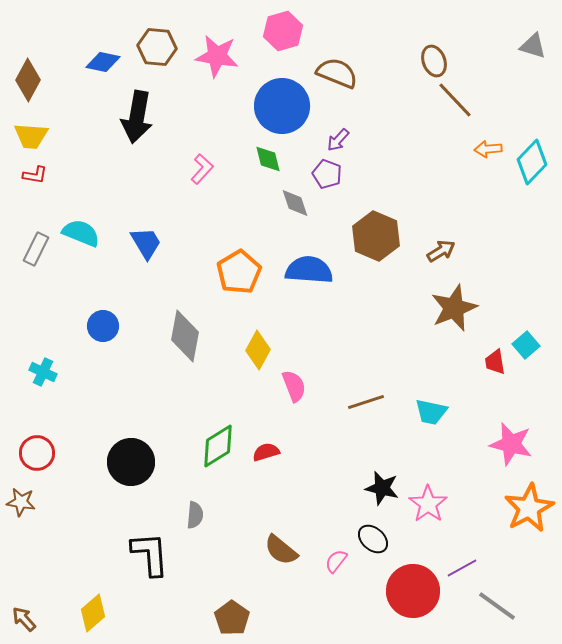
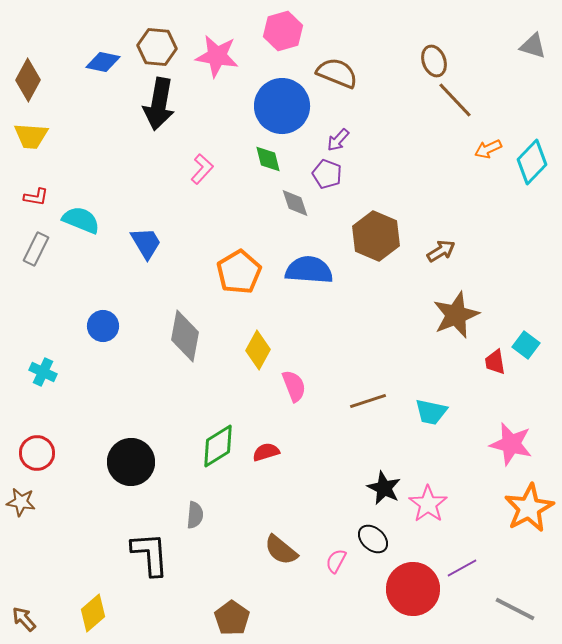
black arrow at (137, 117): moved 22 px right, 13 px up
orange arrow at (488, 149): rotated 20 degrees counterclockwise
red L-shape at (35, 175): moved 1 px right, 22 px down
cyan semicircle at (81, 233): moved 13 px up
brown star at (454, 308): moved 2 px right, 7 px down
cyan square at (526, 345): rotated 12 degrees counterclockwise
brown line at (366, 402): moved 2 px right, 1 px up
black star at (382, 488): moved 2 px right; rotated 12 degrees clockwise
pink semicircle at (336, 561): rotated 10 degrees counterclockwise
red circle at (413, 591): moved 2 px up
gray line at (497, 606): moved 18 px right, 3 px down; rotated 9 degrees counterclockwise
